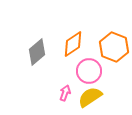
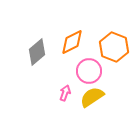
orange diamond: moved 1 px left, 2 px up; rotated 8 degrees clockwise
yellow semicircle: moved 2 px right
